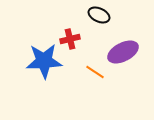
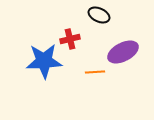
orange line: rotated 36 degrees counterclockwise
